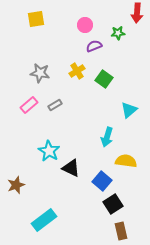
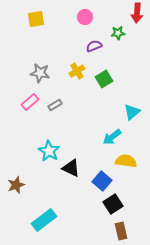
pink circle: moved 8 px up
green square: rotated 24 degrees clockwise
pink rectangle: moved 1 px right, 3 px up
cyan triangle: moved 3 px right, 2 px down
cyan arrow: moved 5 px right; rotated 36 degrees clockwise
